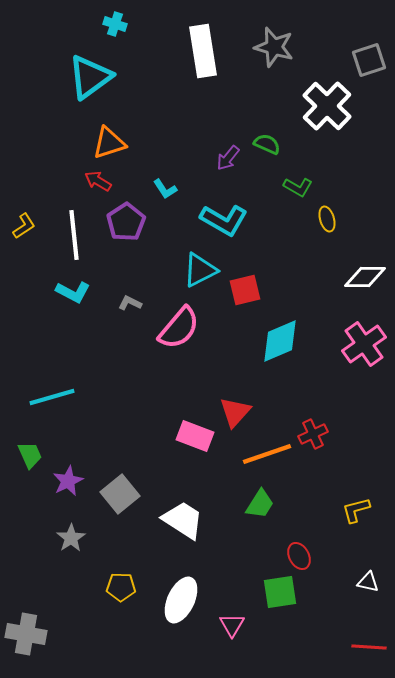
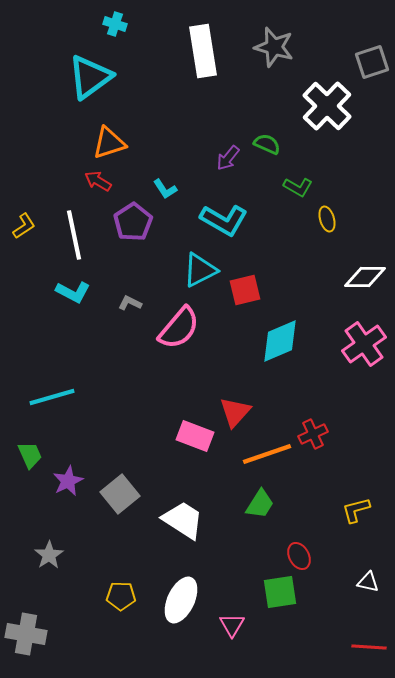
gray square at (369, 60): moved 3 px right, 2 px down
purple pentagon at (126, 222): moved 7 px right
white line at (74, 235): rotated 6 degrees counterclockwise
gray star at (71, 538): moved 22 px left, 17 px down
yellow pentagon at (121, 587): moved 9 px down
